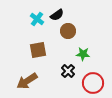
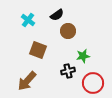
cyan cross: moved 9 px left, 1 px down
brown square: rotated 30 degrees clockwise
green star: moved 2 px down; rotated 16 degrees counterclockwise
black cross: rotated 32 degrees clockwise
brown arrow: rotated 15 degrees counterclockwise
